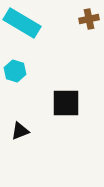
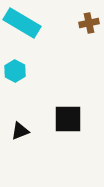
brown cross: moved 4 px down
cyan hexagon: rotated 10 degrees clockwise
black square: moved 2 px right, 16 px down
